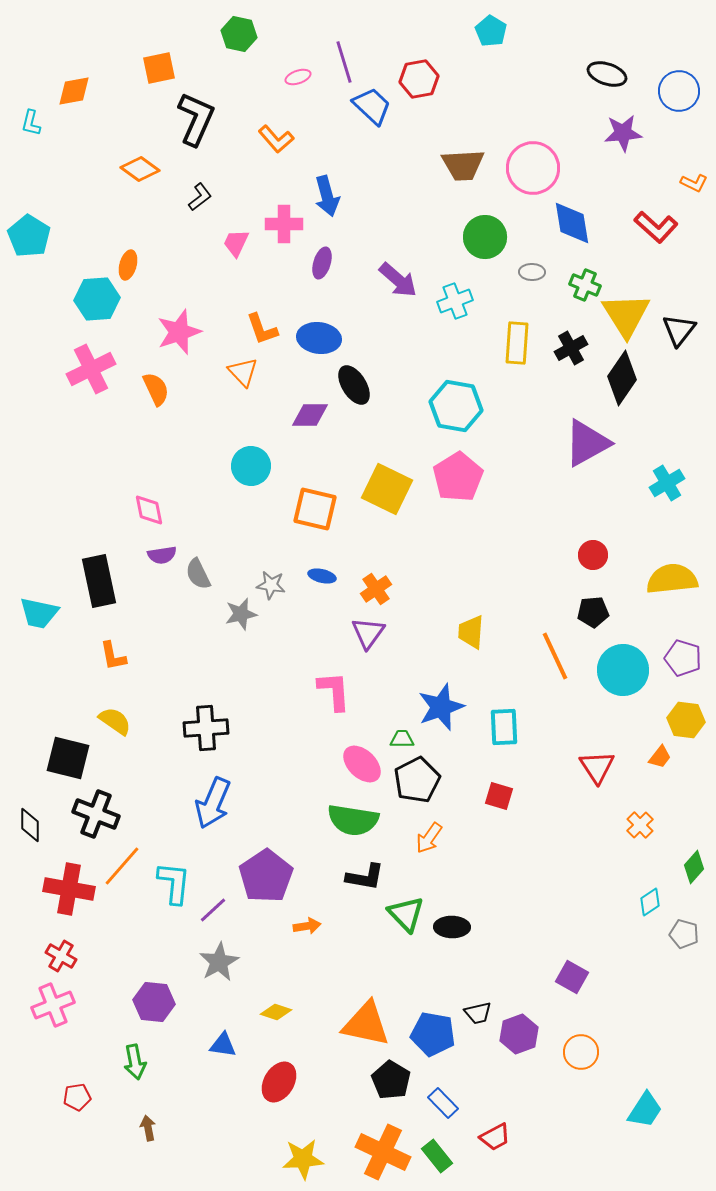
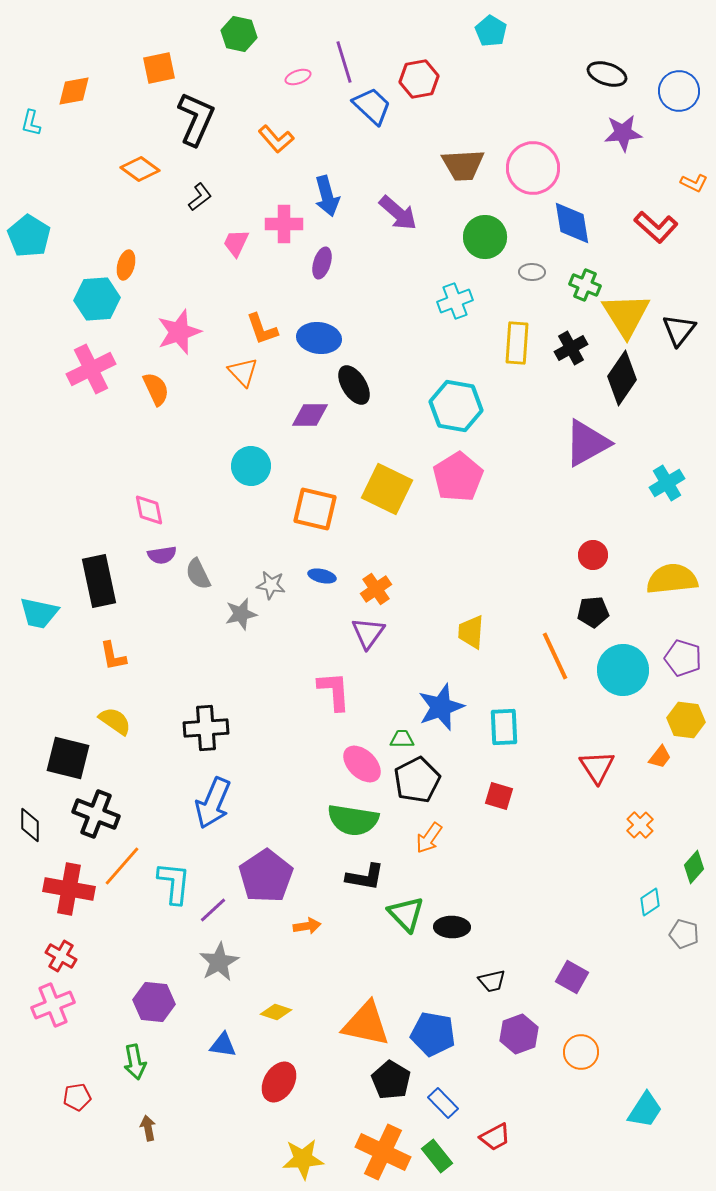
orange ellipse at (128, 265): moved 2 px left
purple arrow at (398, 280): moved 67 px up
black trapezoid at (478, 1013): moved 14 px right, 32 px up
